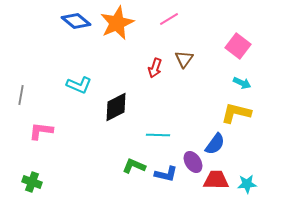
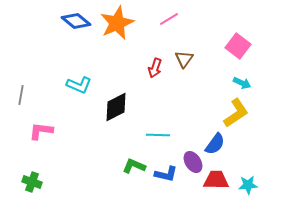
yellow L-shape: rotated 132 degrees clockwise
cyan star: moved 1 px right, 1 px down
